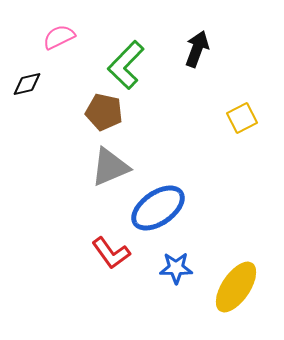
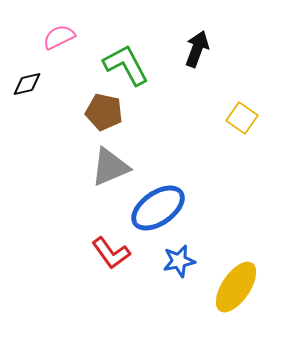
green L-shape: rotated 108 degrees clockwise
yellow square: rotated 28 degrees counterclockwise
blue star: moved 3 px right, 7 px up; rotated 12 degrees counterclockwise
